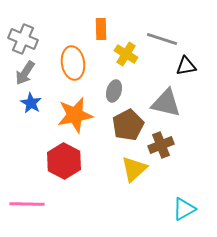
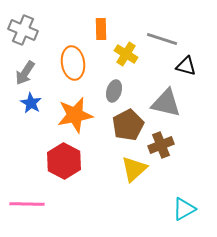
gray cross: moved 9 px up
black triangle: rotated 25 degrees clockwise
